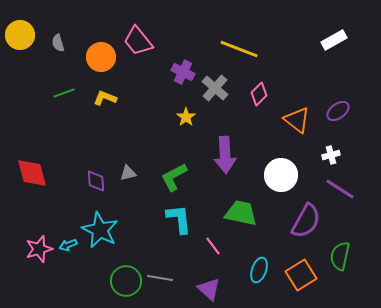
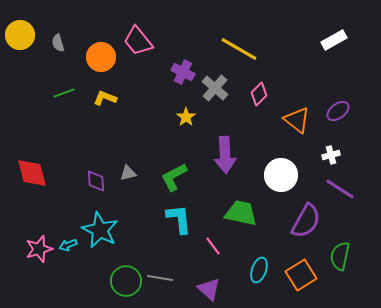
yellow line: rotated 9 degrees clockwise
